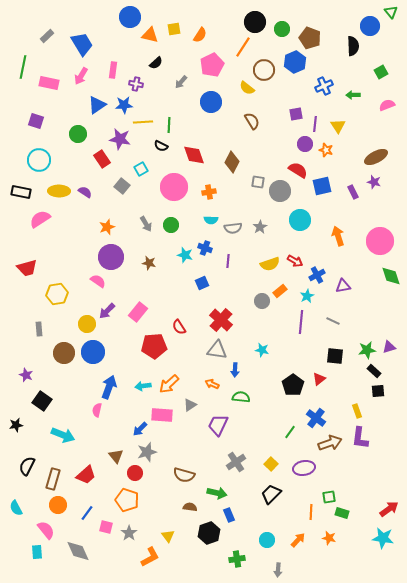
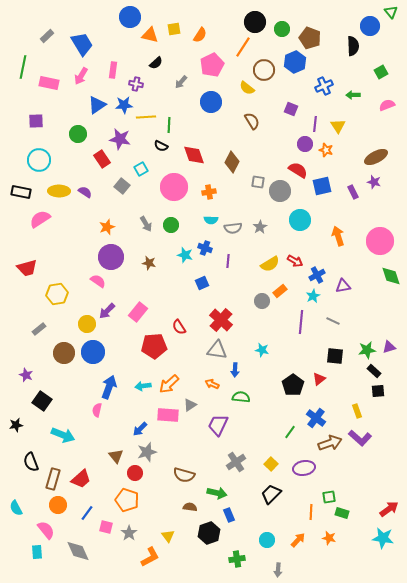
purple square at (296, 114): moved 5 px left, 5 px up; rotated 32 degrees clockwise
purple square at (36, 121): rotated 21 degrees counterclockwise
yellow line at (143, 122): moved 3 px right, 5 px up
yellow semicircle at (270, 264): rotated 12 degrees counterclockwise
cyan star at (307, 296): moved 6 px right
gray rectangle at (39, 329): rotated 56 degrees clockwise
pink rectangle at (162, 415): moved 6 px right
purple L-shape at (360, 438): rotated 55 degrees counterclockwise
black semicircle at (27, 466): moved 4 px right, 4 px up; rotated 48 degrees counterclockwise
red trapezoid at (86, 475): moved 5 px left, 4 px down
